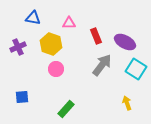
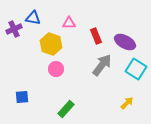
purple cross: moved 4 px left, 18 px up
yellow arrow: rotated 64 degrees clockwise
